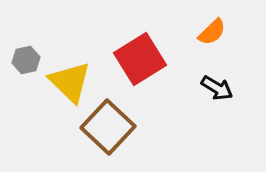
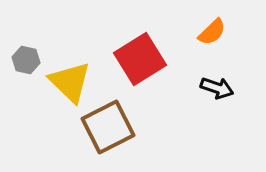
gray hexagon: rotated 24 degrees clockwise
black arrow: rotated 12 degrees counterclockwise
brown square: rotated 20 degrees clockwise
